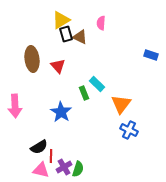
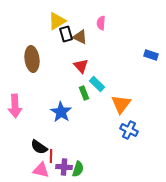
yellow triangle: moved 4 px left, 1 px down
red triangle: moved 23 px right
black semicircle: rotated 66 degrees clockwise
purple cross: rotated 35 degrees clockwise
